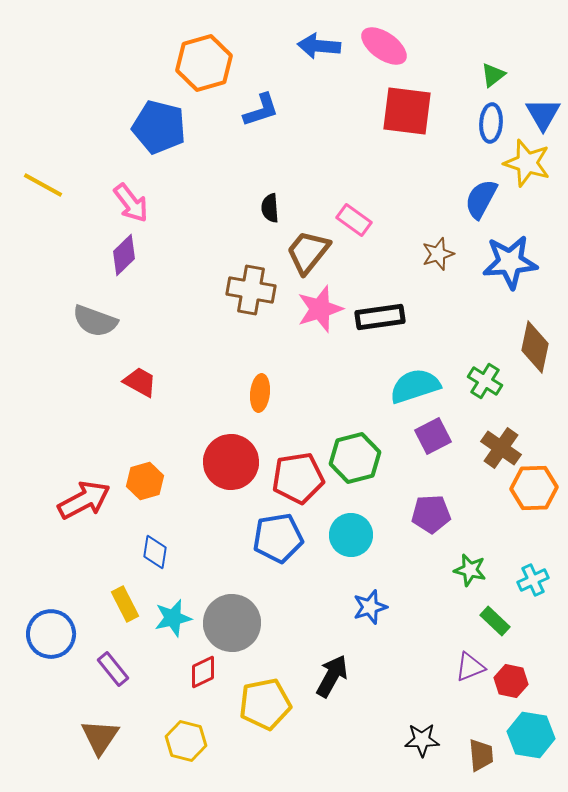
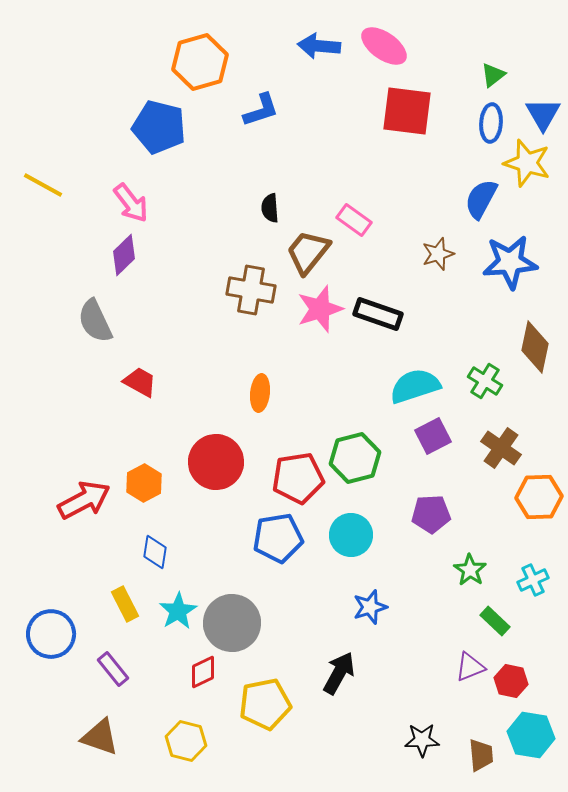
orange hexagon at (204, 63): moved 4 px left, 1 px up
black rectangle at (380, 317): moved 2 px left, 3 px up; rotated 27 degrees clockwise
gray semicircle at (95, 321): rotated 45 degrees clockwise
red circle at (231, 462): moved 15 px left
orange hexagon at (145, 481): moved 1 px left, 2 px down; rotated 12 degrees counterclockwise
orange hexagon at (534, 488): moved 5 px right, 9 px down
green star at (470, 570): rotated 20 degrees clockwise
cyan star at (173, 618): moved 5 px right, 7 px up; rotated 18 degrees counterclockwise
black arrow at (332, 676): moved 7 px right, 3 px up
brown triangle at (100, 737): rotated 45 degrees counterclockwise
